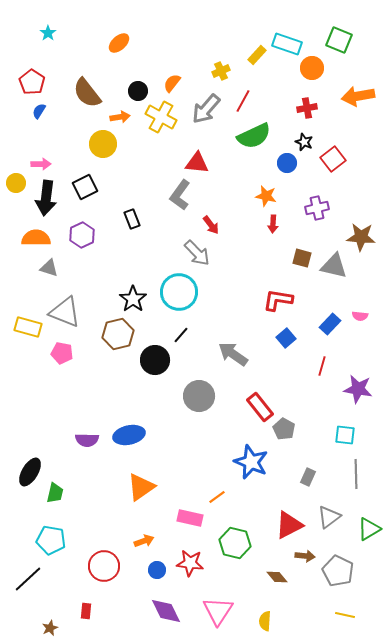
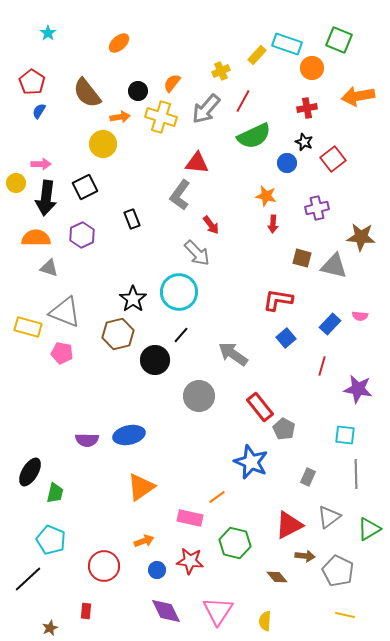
yellow cross at (161, 117): rotated 12 degrees counterclockwise
cyan pentagon at (51, 540): rotated 12 degrees clockwise
red star at (190, 563): moved 2 px up
